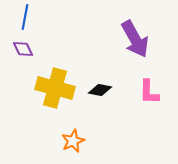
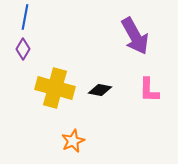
purple arrow: moved 3 px up
purple diamond: rotated 55 degrees clockwise
pink L-shape: moved 2 px up
